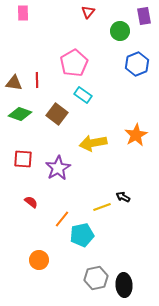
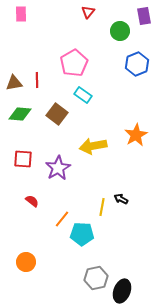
pink rectangle: moved 2 px left, 1 px down
brown triangle: rotated 18 degrees counterclockwise
green diamond: rotated 15 degrees counterclockwise
yellow arrow: moved 3 px down
black arrow: moved 2 px left, 2 px down
red semicircle: moved 1 px right, 1 px up
yellow line: rotated 60 degrees counterclockwise
cyan pentagon: moved 1 px up; rotated 15 degrees clockwise
orange circle: moved 13 px left, 2 px down
black ellipse: moved 2 px left, 6 px down; rotated 25 degrees clockwise
